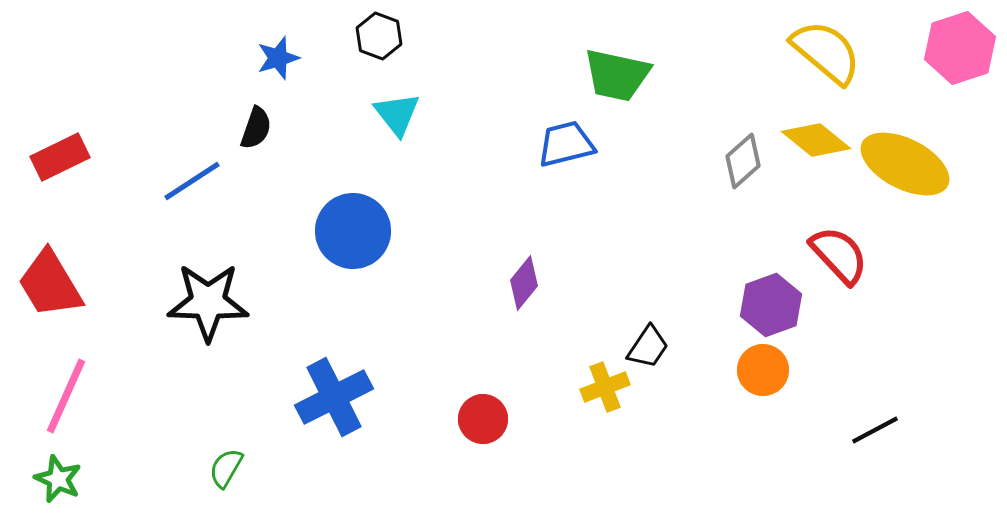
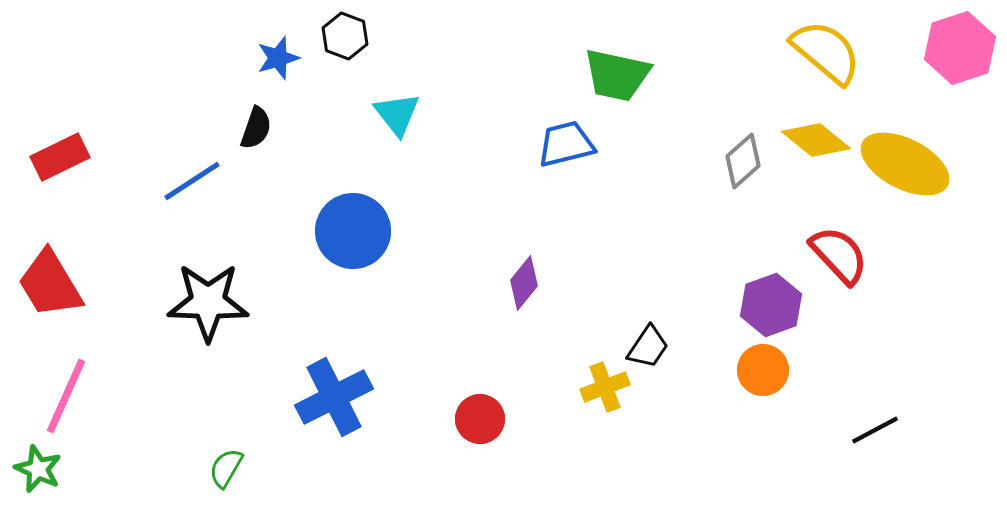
black hexagon: moved 34 px left
red circle: moved 3 px left
green star: moved 20 px left, 10 px up
